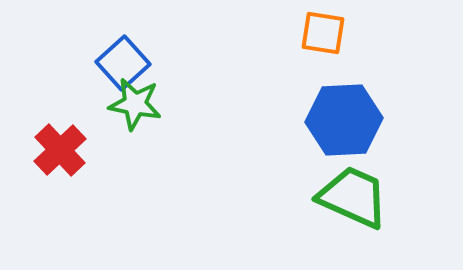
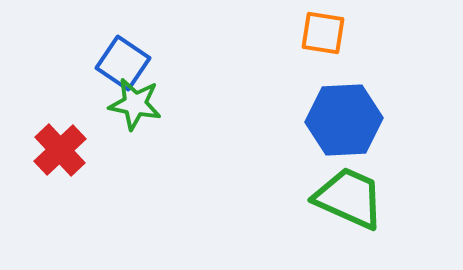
blue square: rotated 14 degrees counterclockwise
green trapezoid: moved 4 px left, 1 px down
